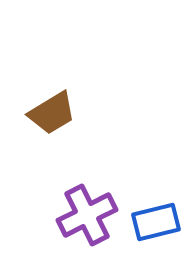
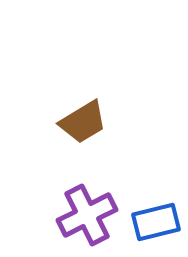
brown trapezoid: moved 31 px right, 9 px down
